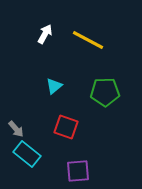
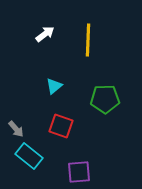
white arrow: rotated 24 degrees clockwise
yellow line: rotated 64 degrees clockwise
green pentagon: moved 7 px down
red square: moved 5 px left, 1 px up
cyan rectangle: moved 2 px right, 2 px down
purple square: moved 1 px right, 1 px down
